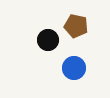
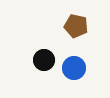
black circle: moved 4 px left, 20 px down
